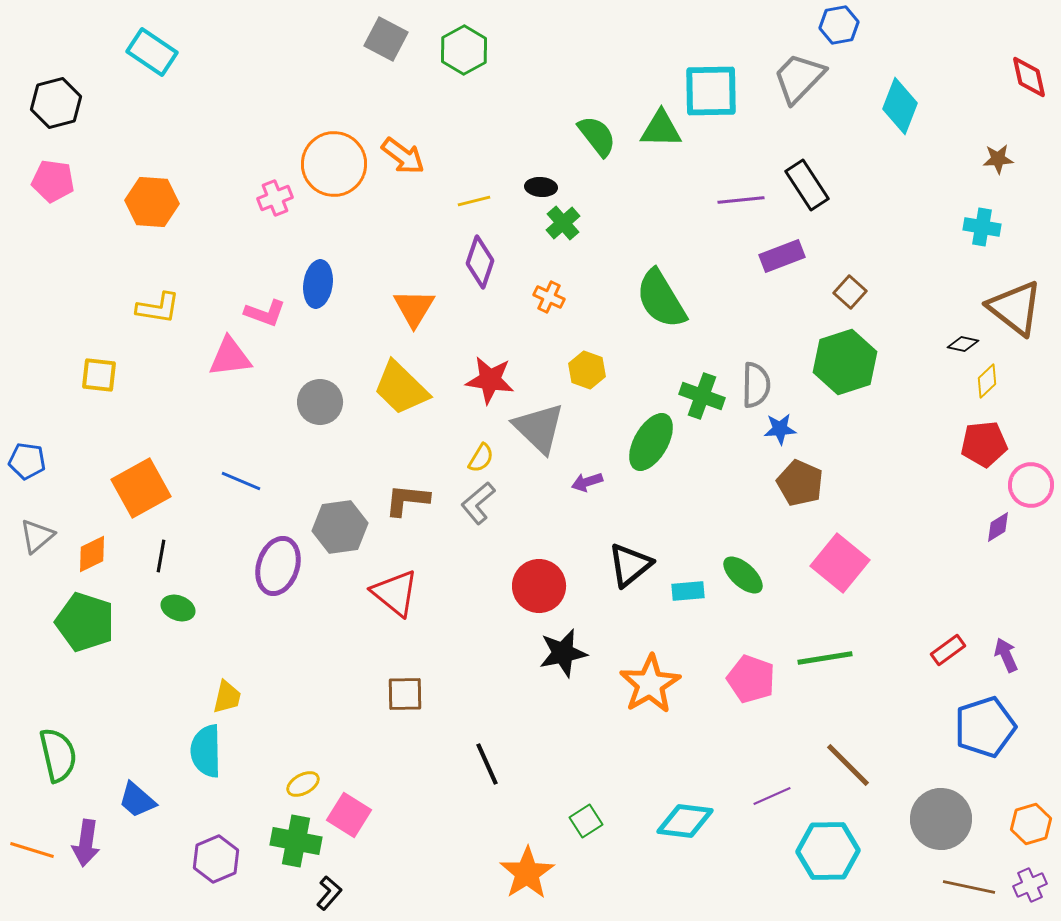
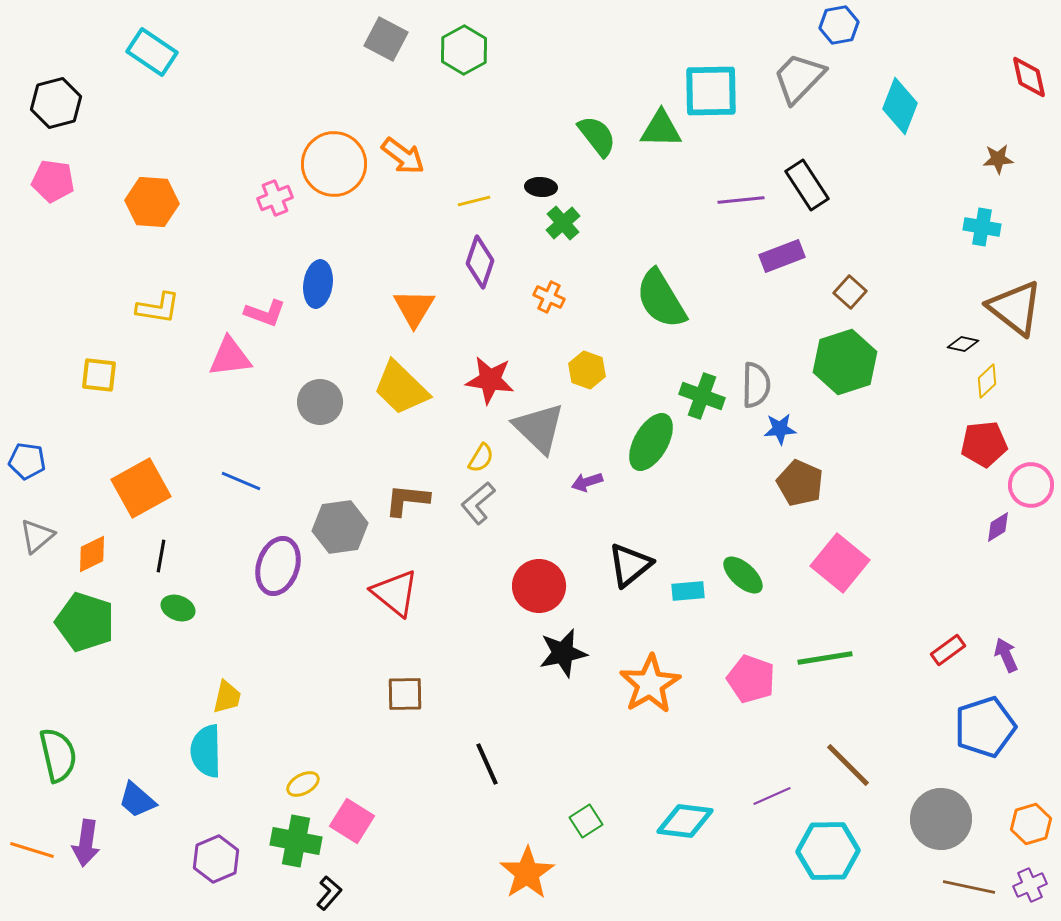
pink square at (349, 815): moved 3 px right, 6 px down
